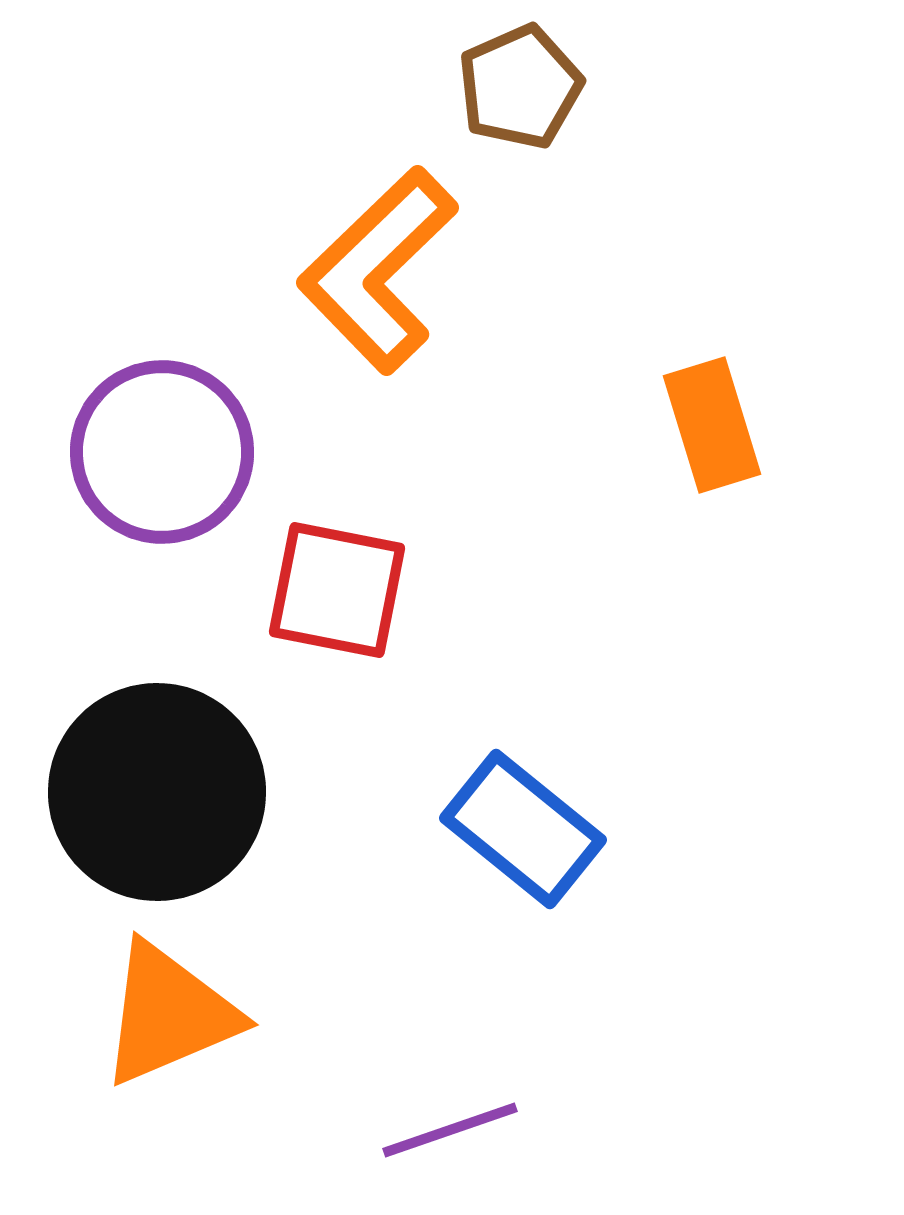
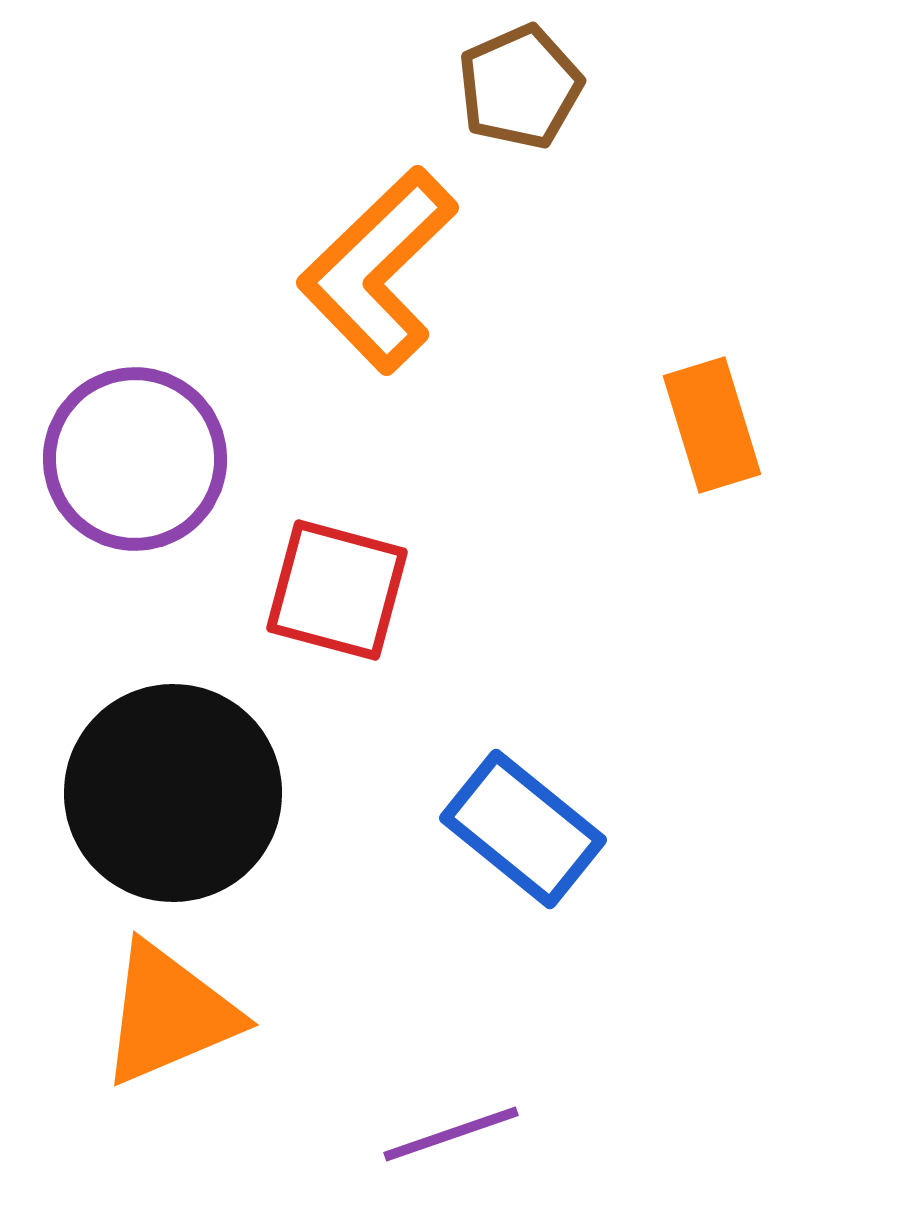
purple circle: moved 27 px left, 7 px down
red square: rotated 4 degrees clockwise
black circle: moved 16 px right, 1 px down
purple line: moved 1 px right, 4 px down
